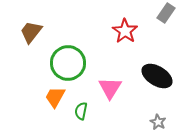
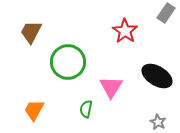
brown trapezoid: rotated 10 degrees counterclockwise
green circle: moved 1 px up
pink triangle: moved 1 px right, 1 px up
orange trapezoid: moved 21 px left, 13 px down
green semicircle: moved 5 px right, 2 px up
